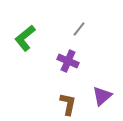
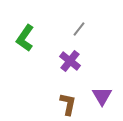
green L-shape: rotated 16 degrees counterclockwise
purple cross: moved 2 px right; rotated 15 degrees clockwise
purple triangle: rotated 20 degrees counterclockwise
